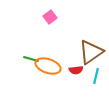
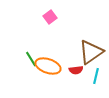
green line: rotated 42 degrees clockwise
